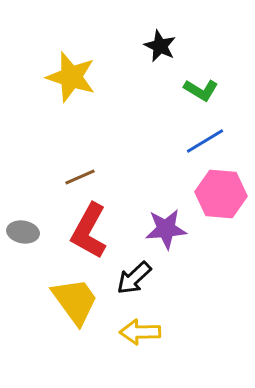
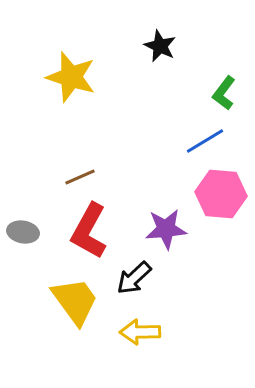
green L-shape: moved 23 px right, 3 px down; rotated 96 degrees clockwise
